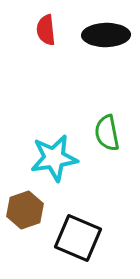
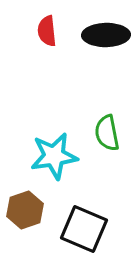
red semicircle: moved 1 px right, 1 px down
cyan star: moved 2 px up
black square: moved 6 px right, 9 px up
